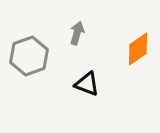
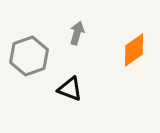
orange diamond: moved 4 px left, 1 px down
black triangle: moved 17 px left, 5 px down
